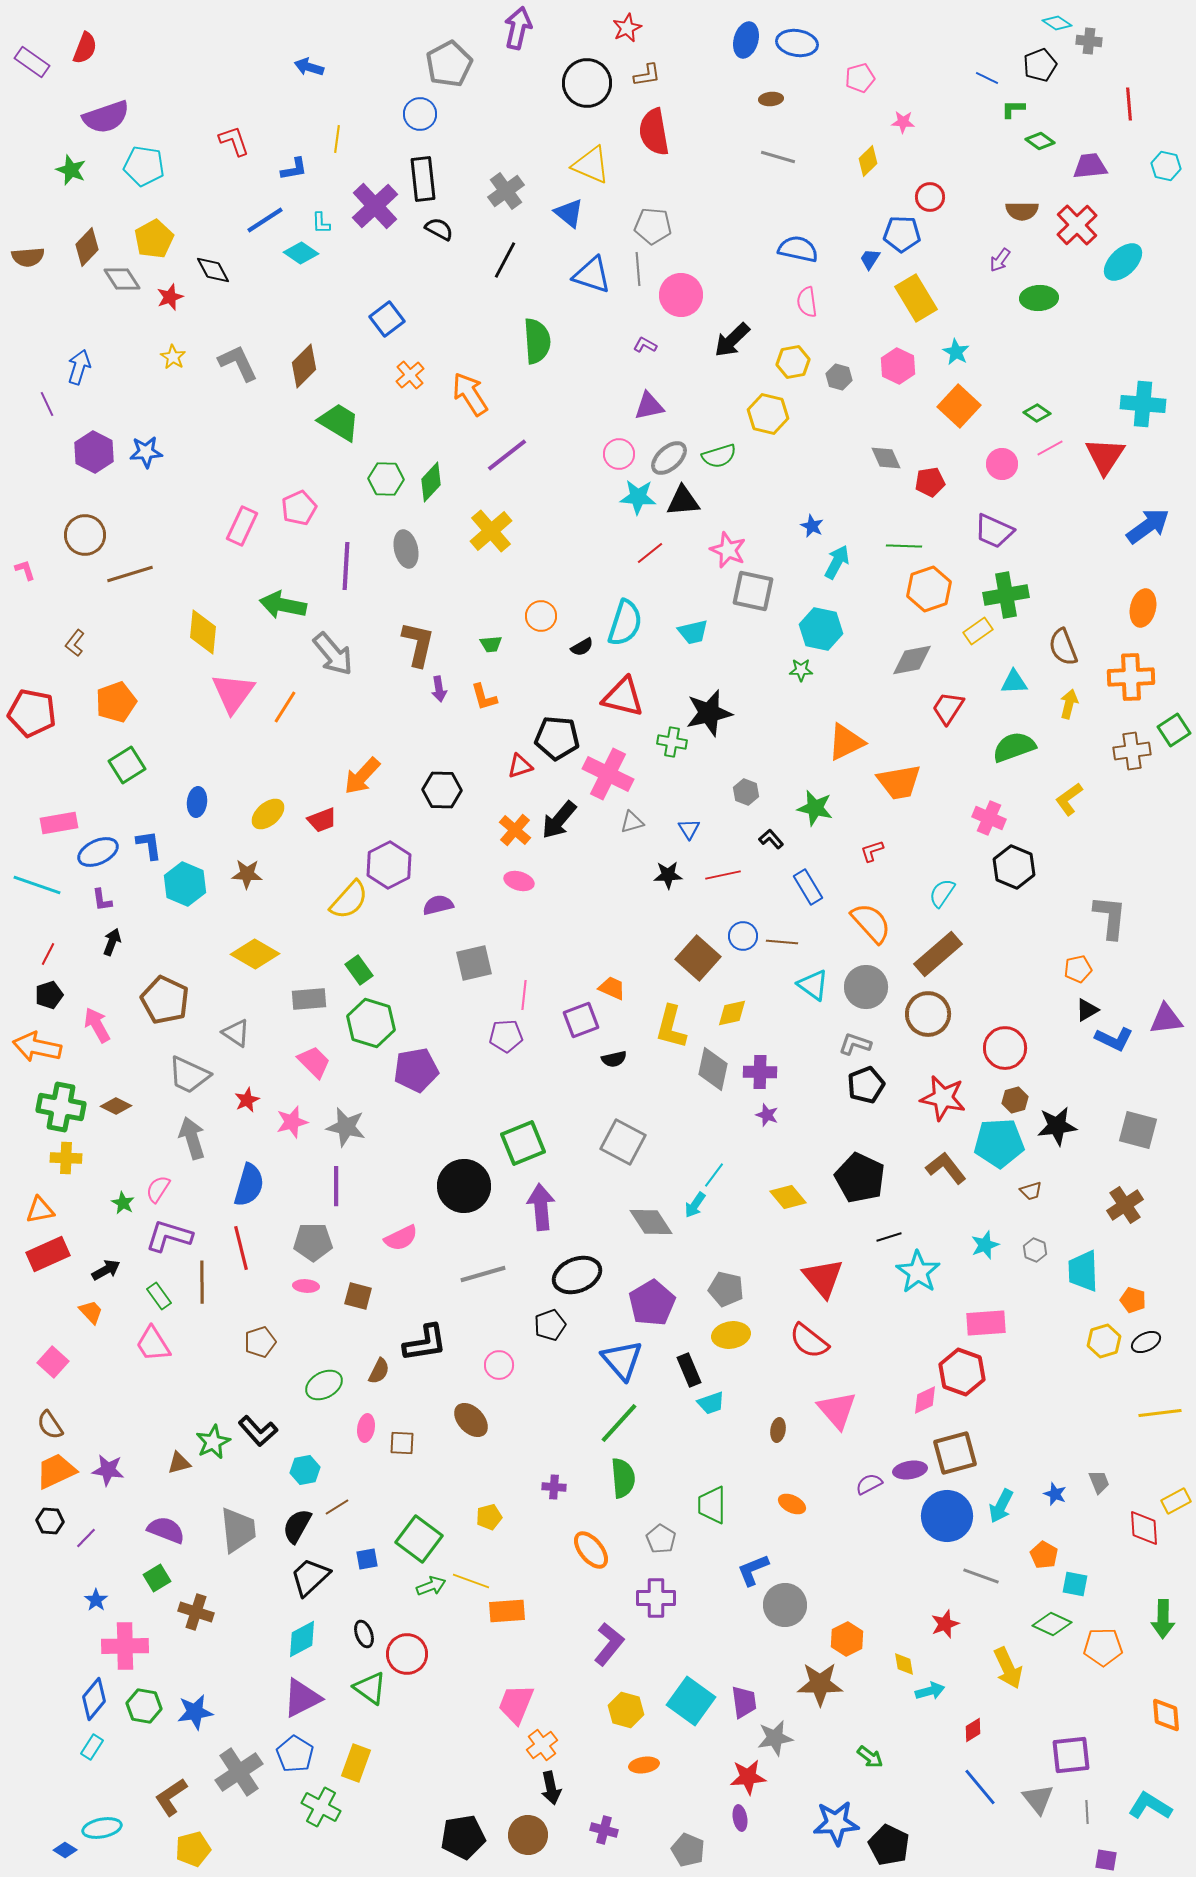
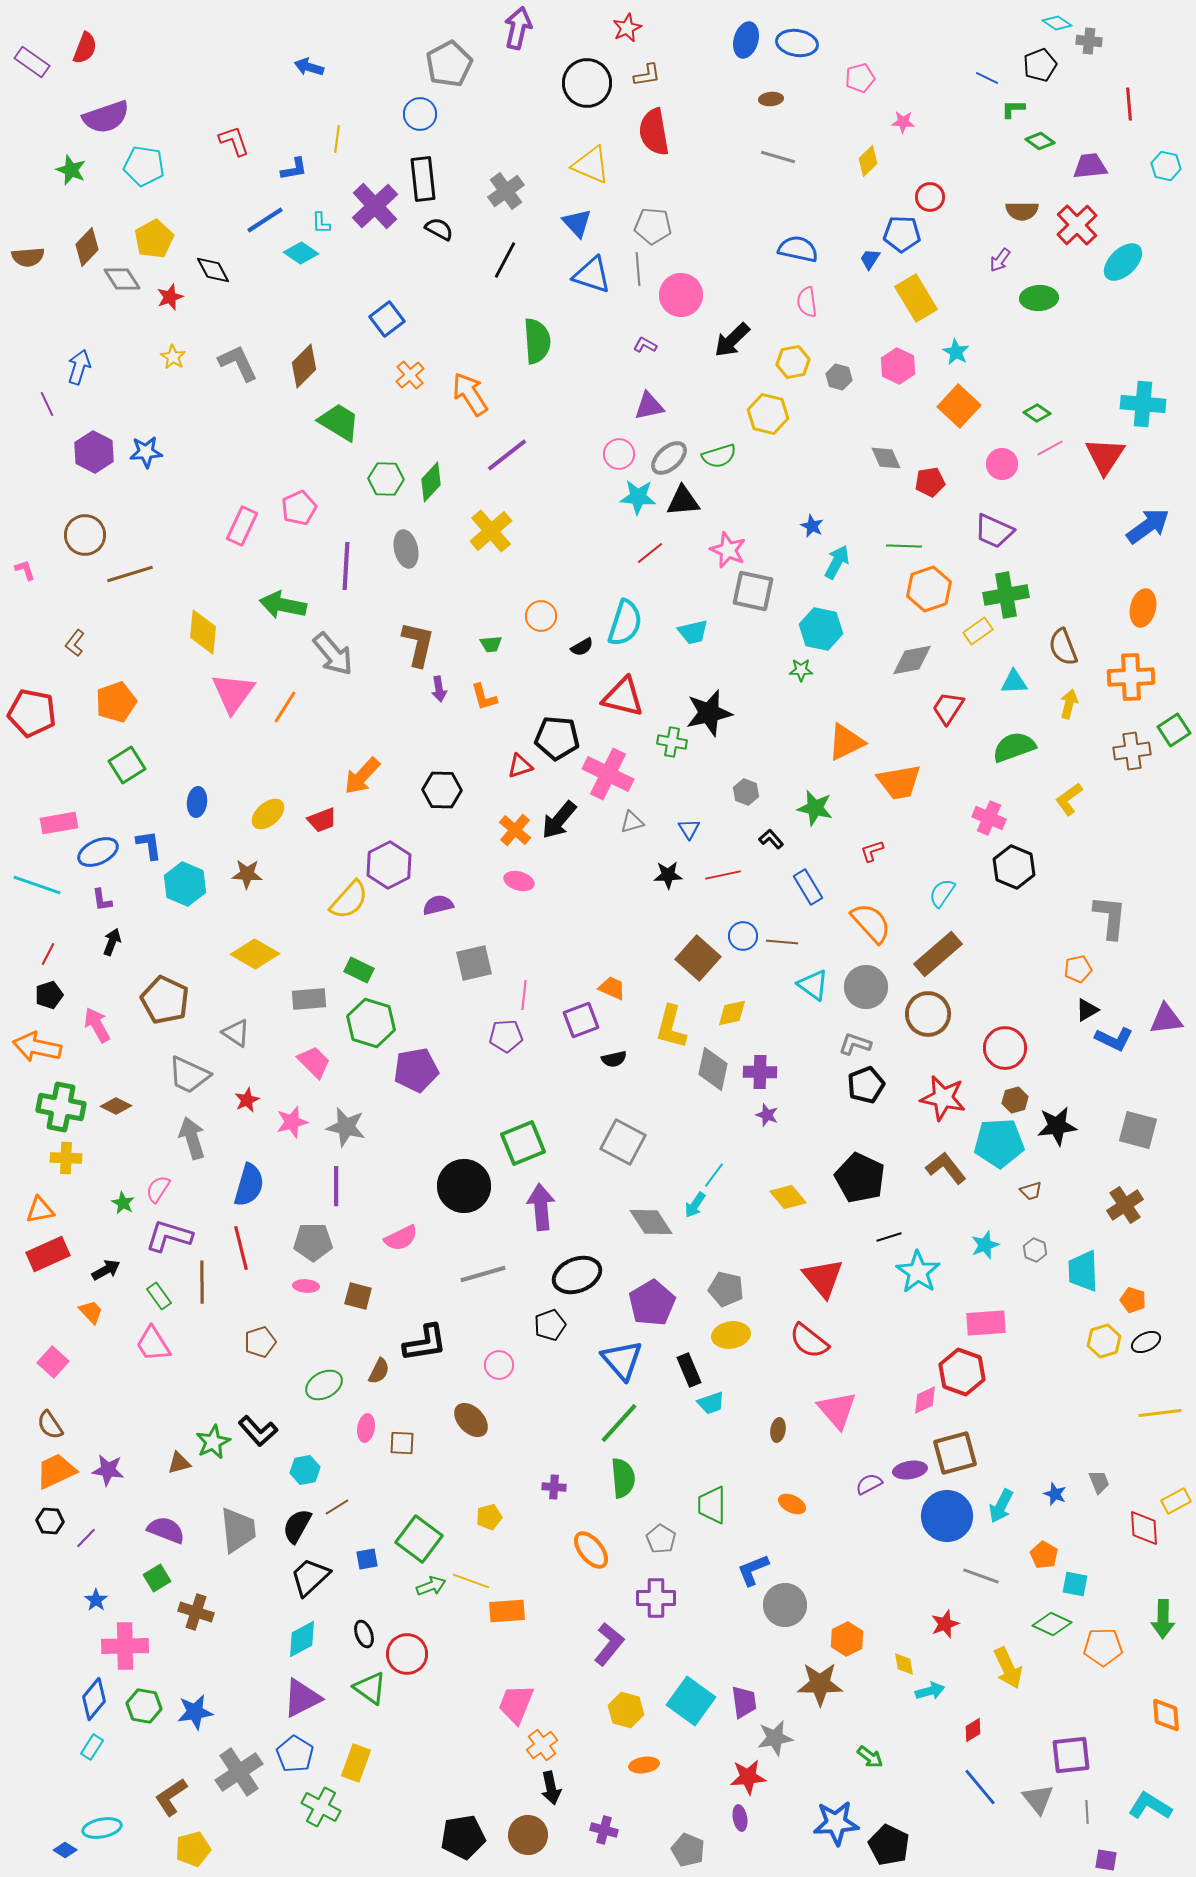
blue triangle at (569, 213): moved 8 px right, 10 px down; rotated 8 degrees clockwise
green rectangle at (359, 970): rotated 28 degrees counterclockwise
